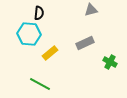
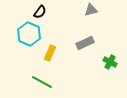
black semicircle: moved 1 px right, 1 px up; rotated 32 degrees clockwise
cyan hexagon: rotated 20 degrees clockwise
yellow rectangle: rotated 28 degrees counterclockwise
green line: moved 2 px right, 2 px up
